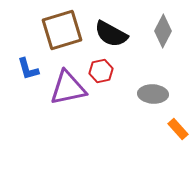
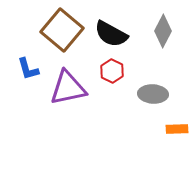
brown square: rotated 33 degrees counterclockwise
red hexagon: moved 11 px right; rotated 20 degrees counterclockwise
orange rectangle: moved 1 px left; rotated 50 degrees counterclockwise
